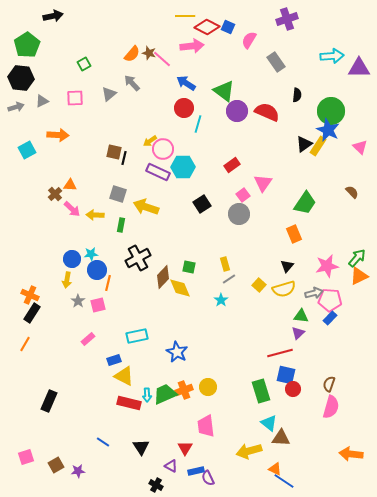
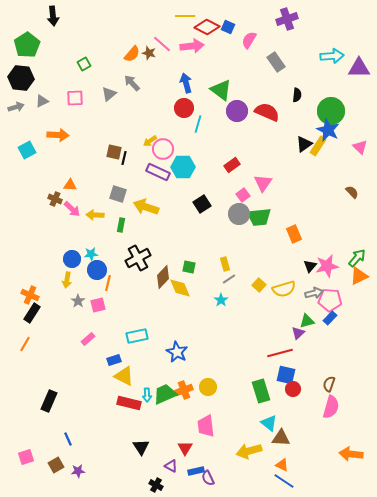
black arrow at (53, 16): rotated 96 degrees clockwise
pink line at (162, 59): moved 15 px up
blue arrow at (186, 83): rotated 42 degrees clockwise
green triangle at (224, 91): moved 3 px left, 1 px up
brown cross at (55, 194): moved 5 px down; rotated 24 degrees counterclockwise
green trapezoid at (305, 203): moved 46 px left, 14 px down; rotated 50 degrees clockwise
black triangle at (287, 266): moved 23 px right
green triangle at (301, 316): moved 6 px right, 5 px down; rotated 21 degrees counterclockwise
blue line at (103, 442): moved 35 px left, 3 px up; rotated 32 degrees clockwise
orange triangle at (275, 469): moved 7 px right, 4 px up
